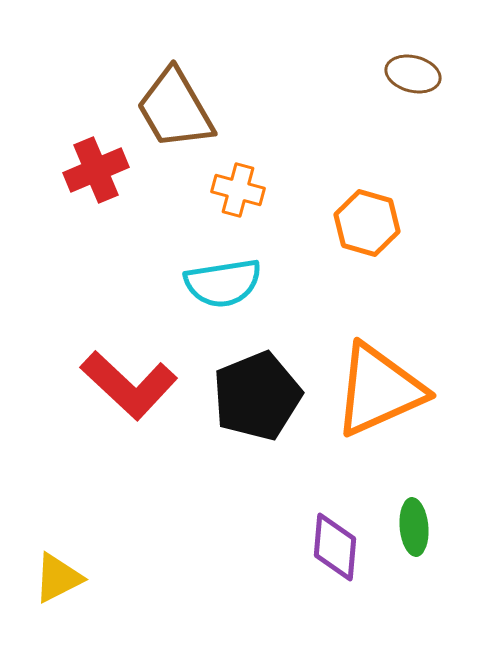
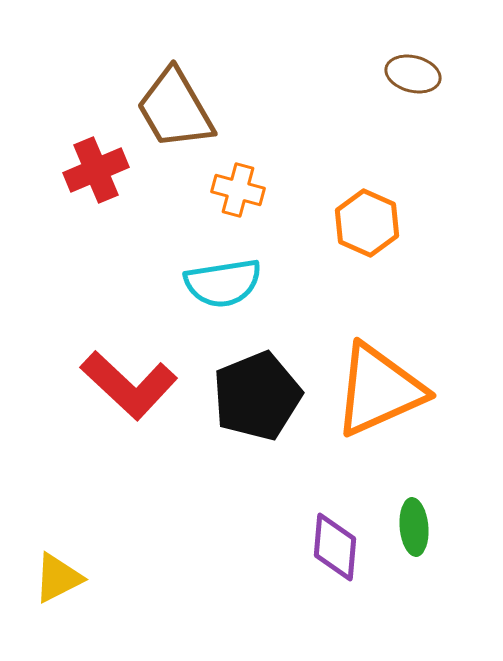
orange hexagon: rotated 8 degrees clockwise
